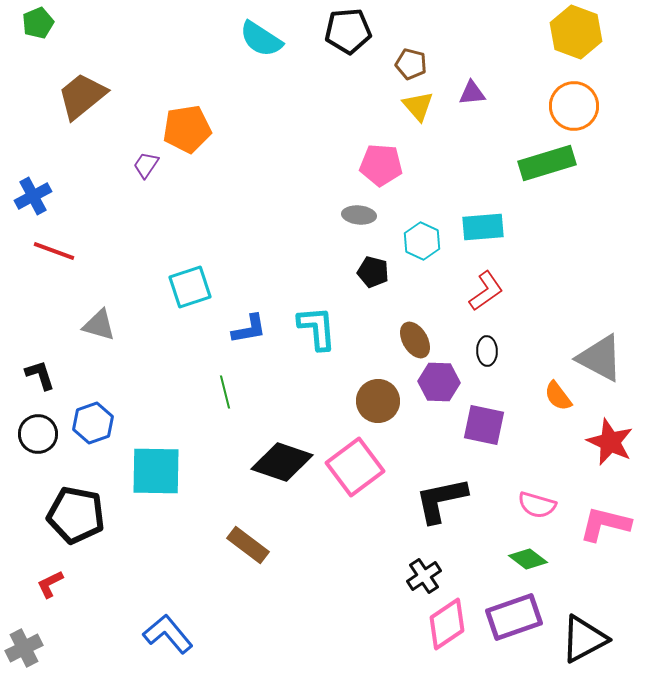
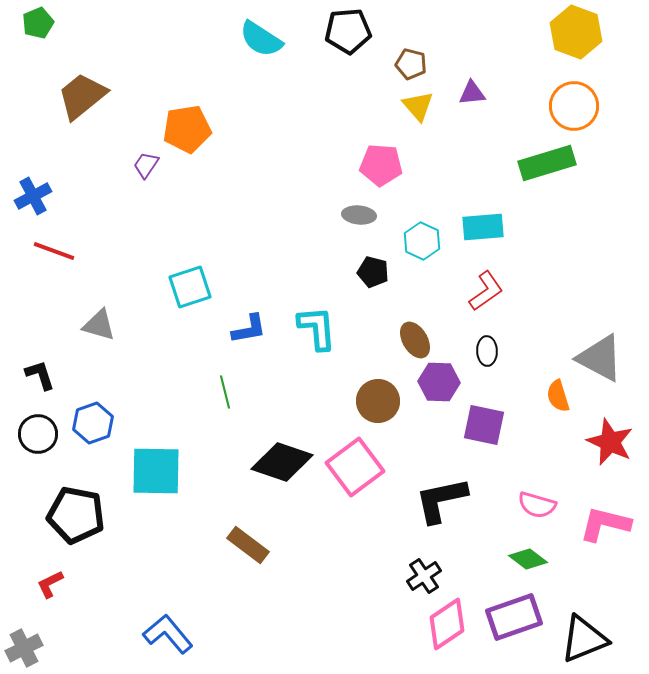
orange semicircle at (558, 396): rotated 20 degrees clockwise
black triangle at (584, 639): rotated 6 degrees clockwise
